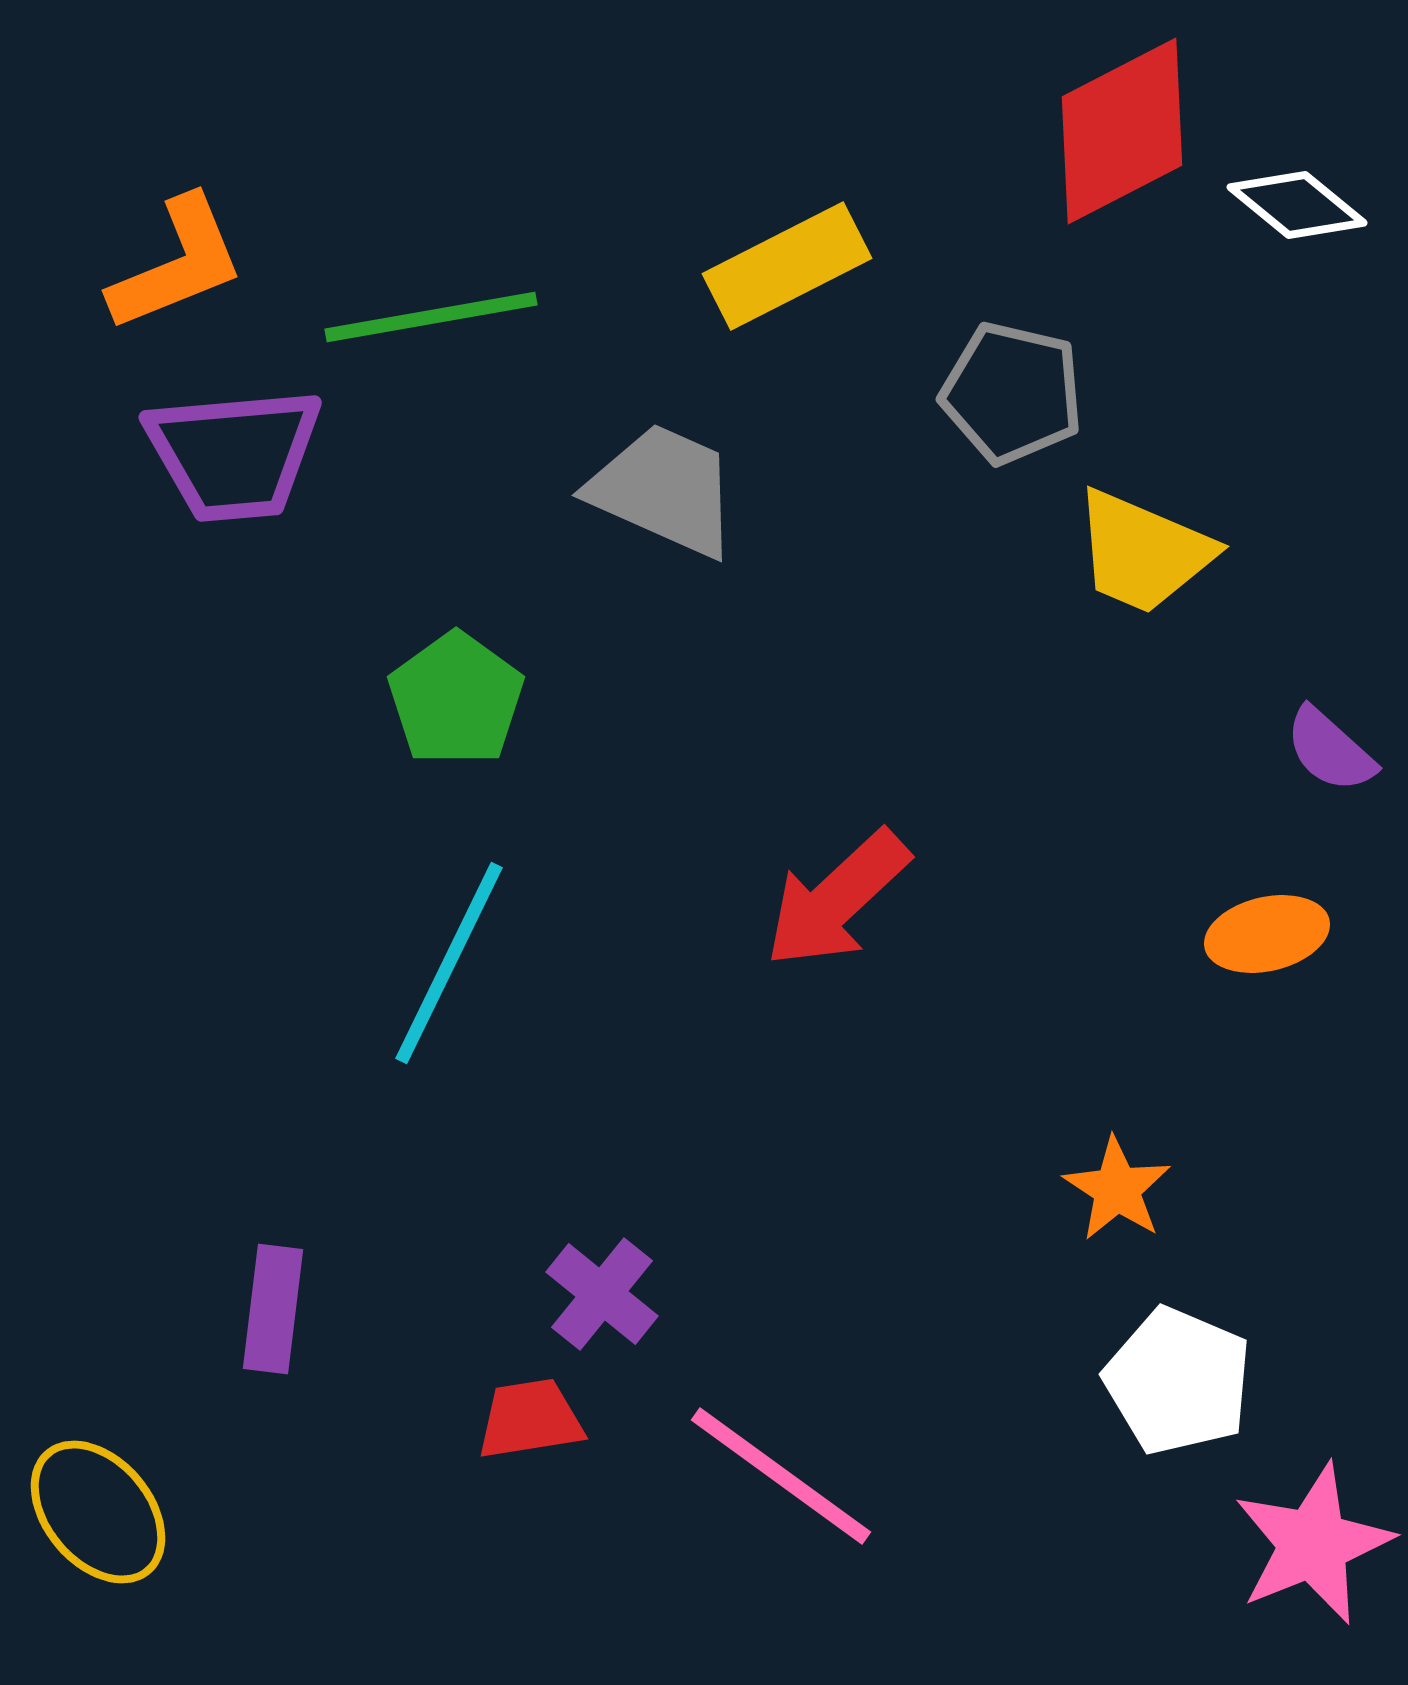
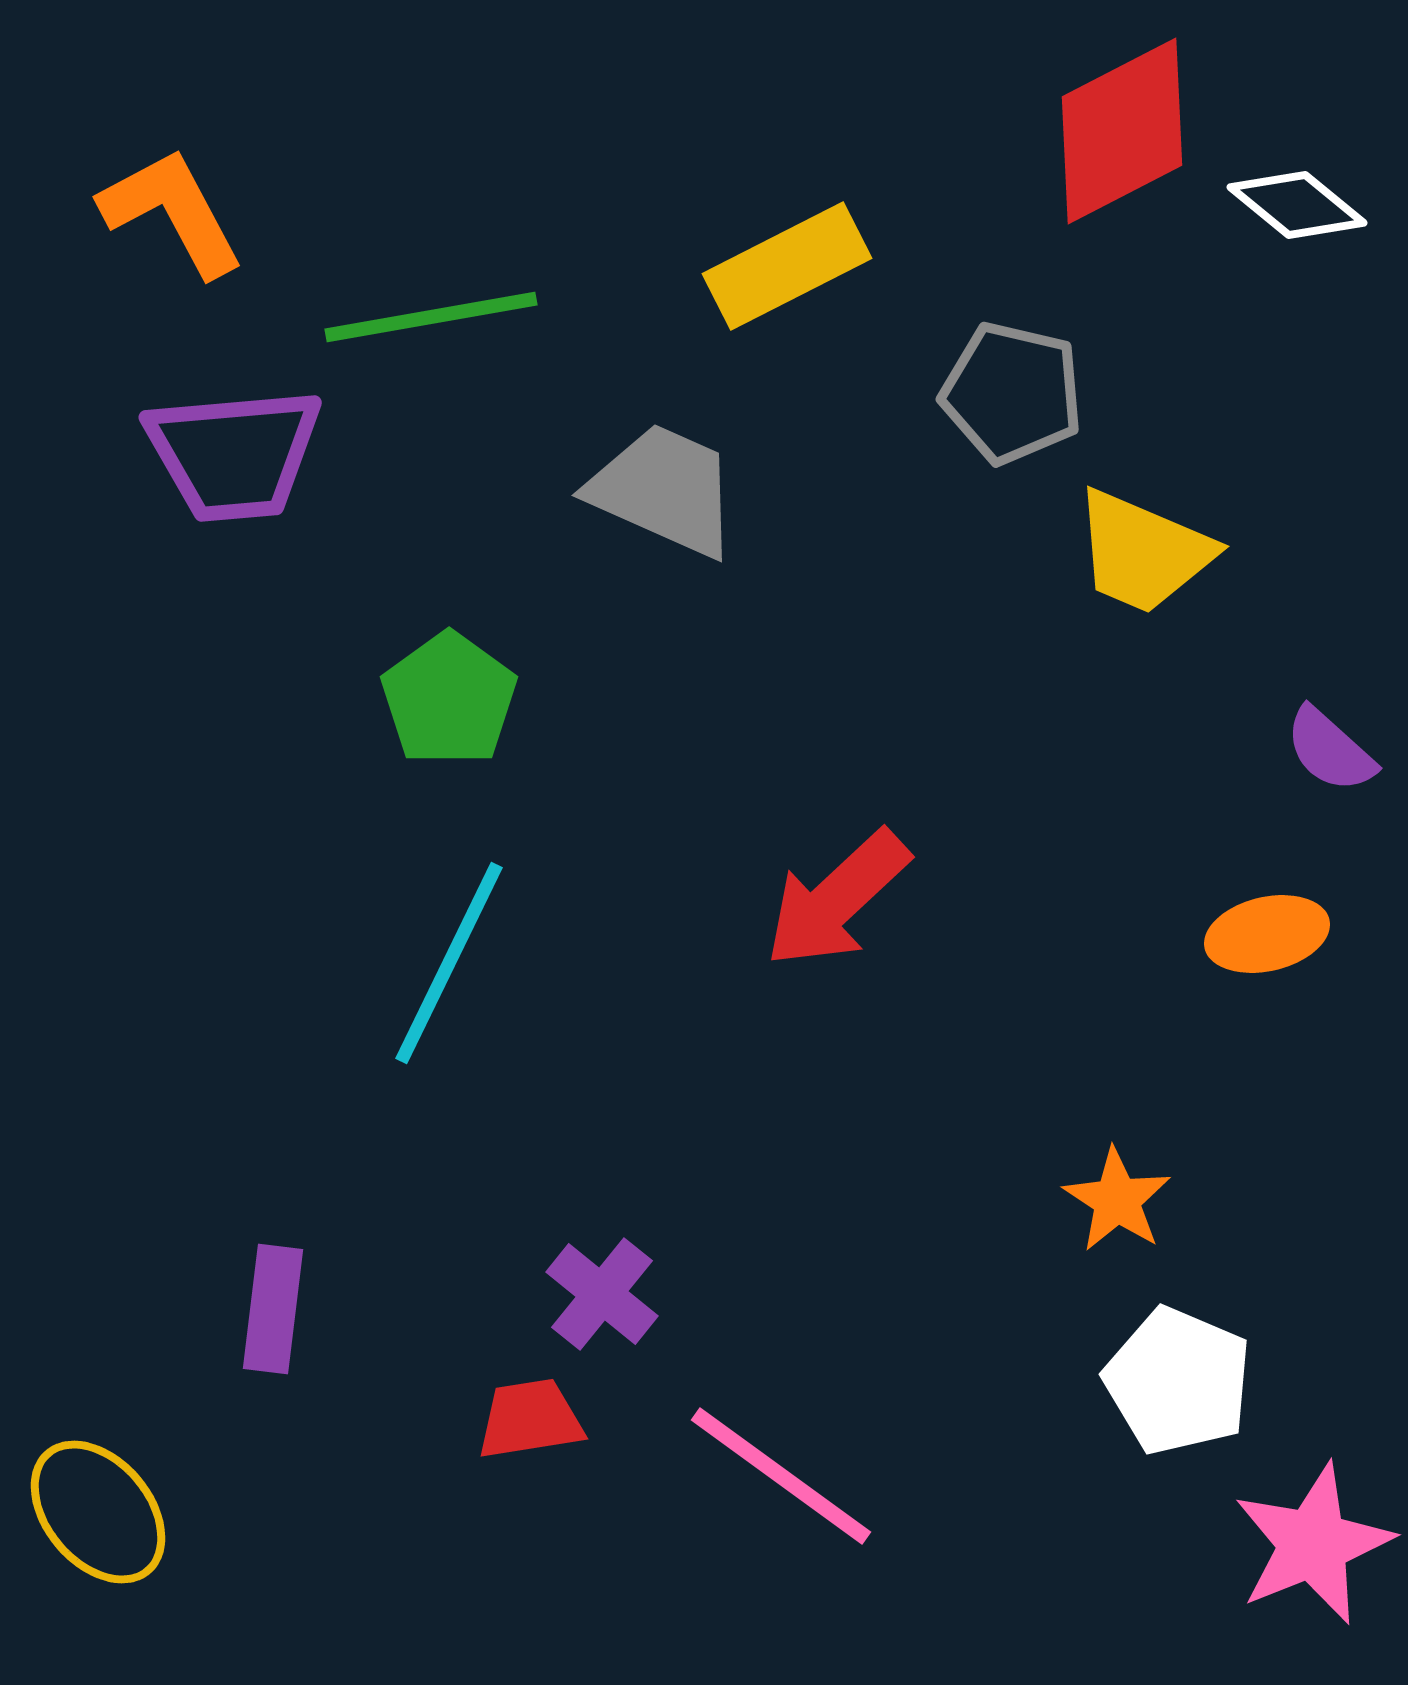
orange L-shape: moved 5 px left, 52 px up; rotated 96 degrees counterclockwise
green pentagon: moved 7 px left
orange star: moved 11 px down
